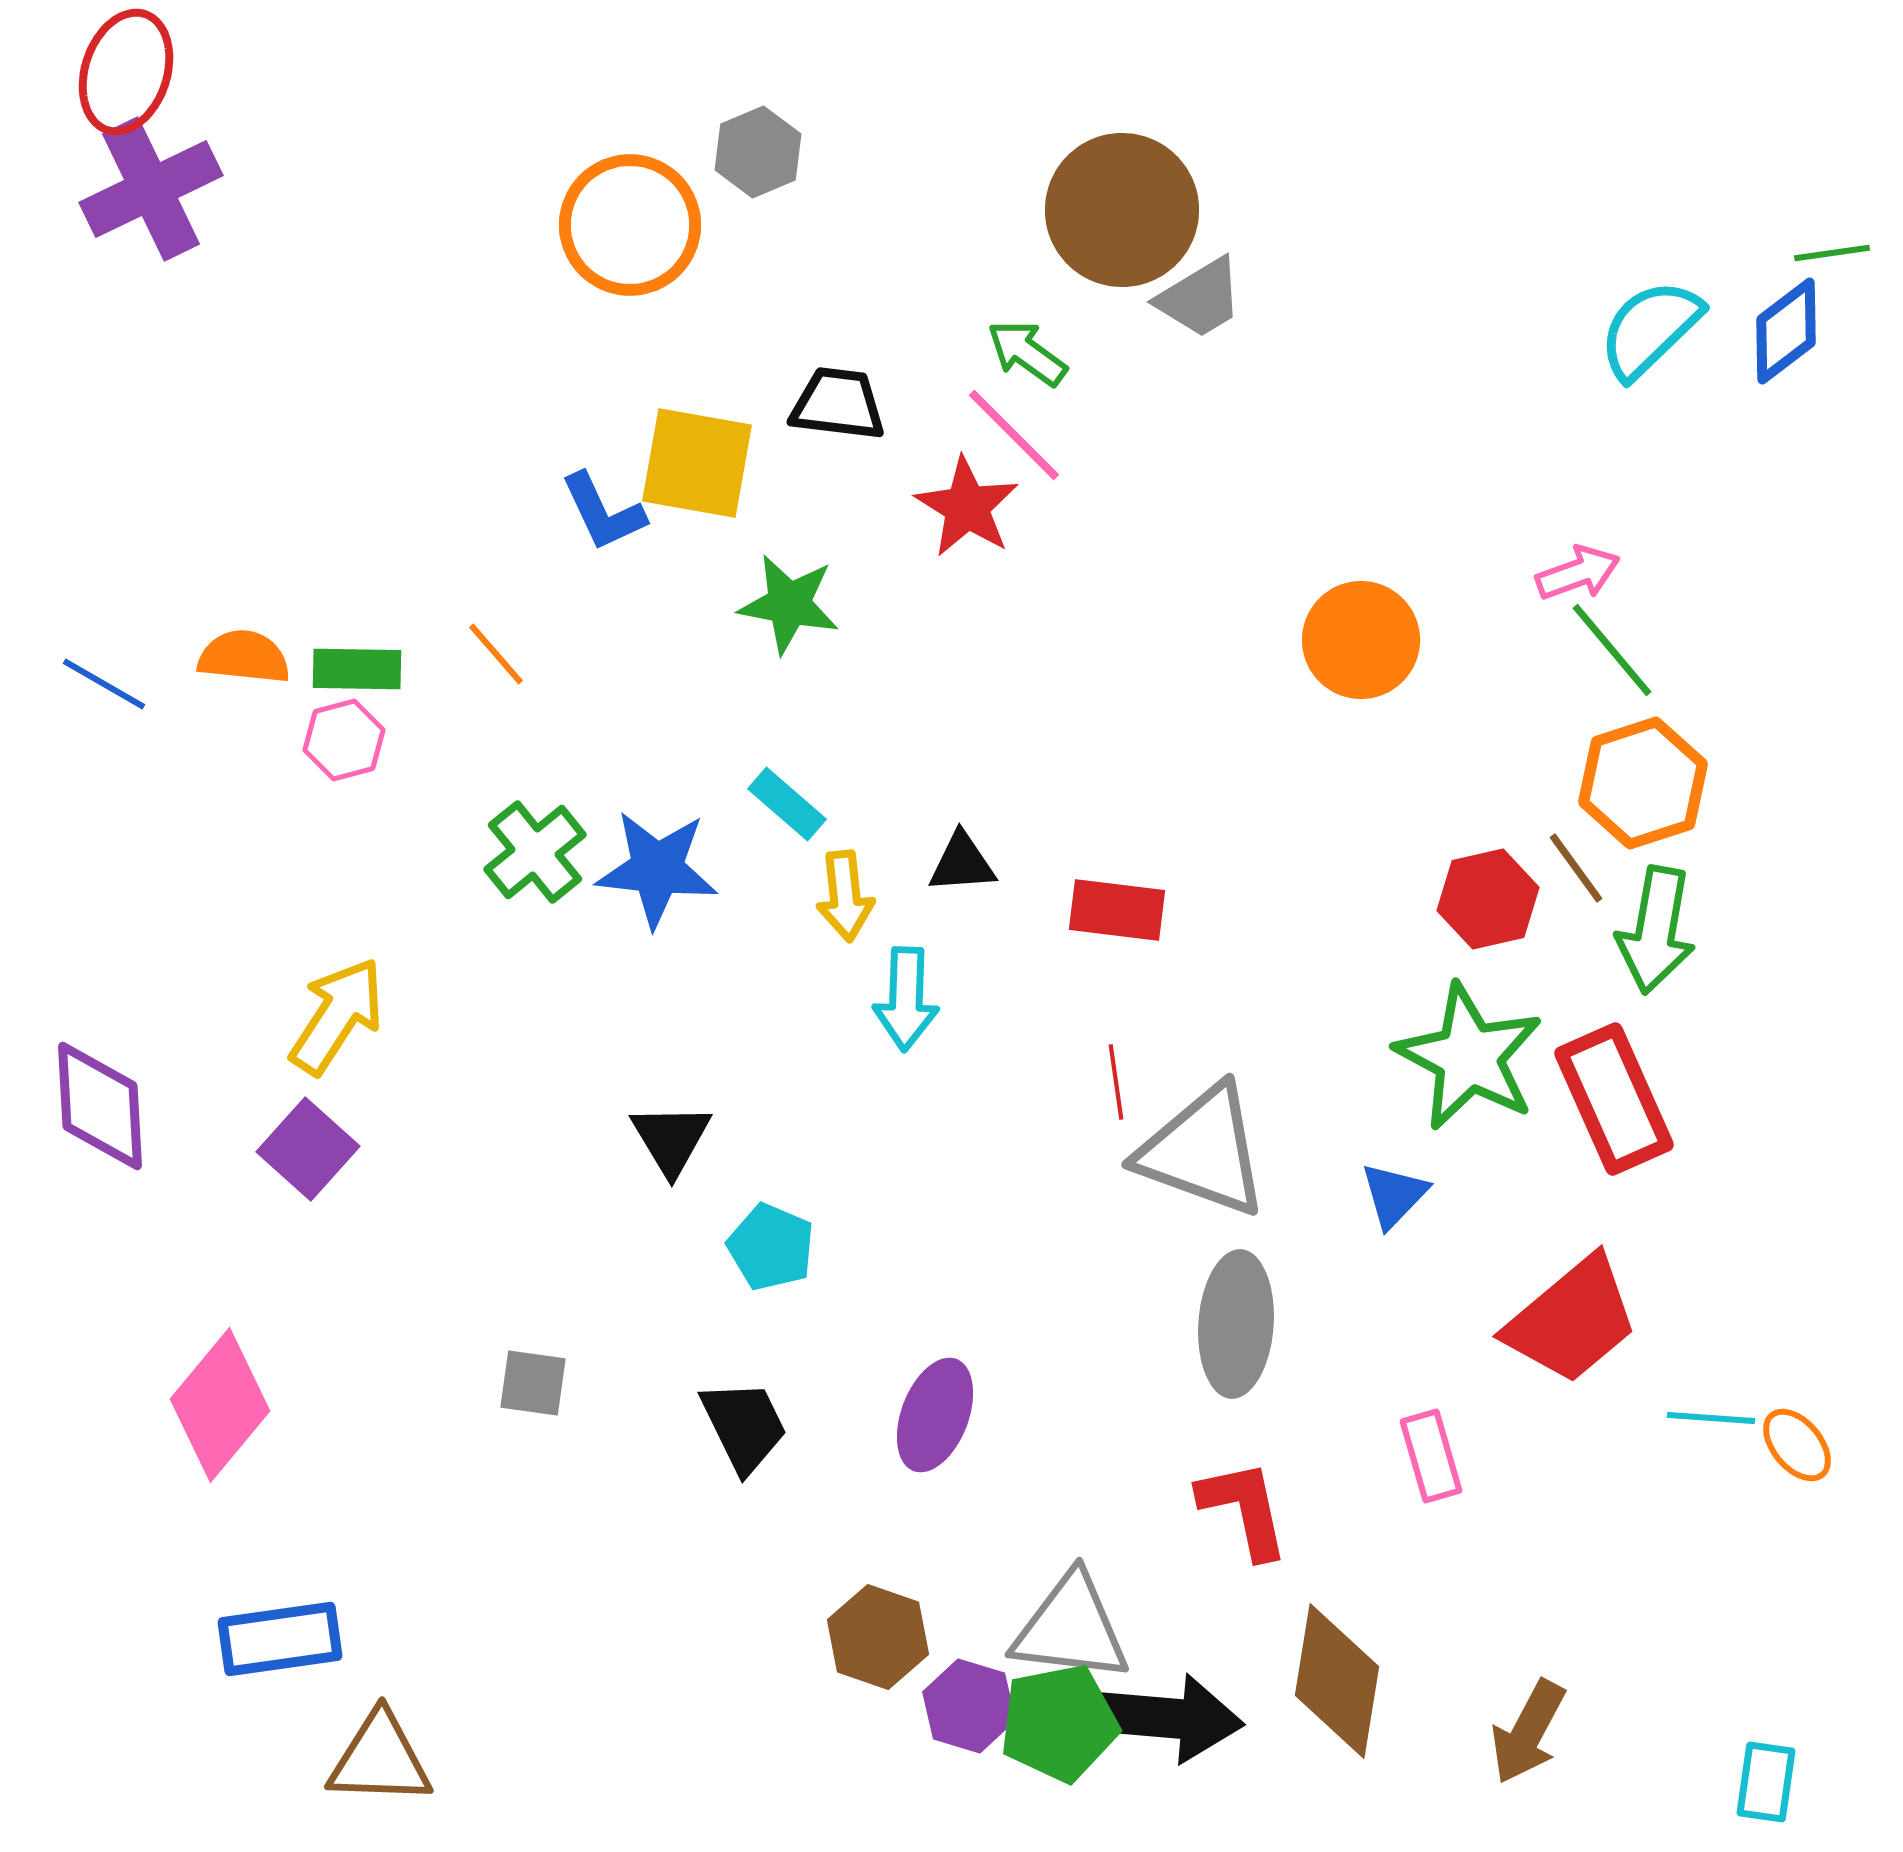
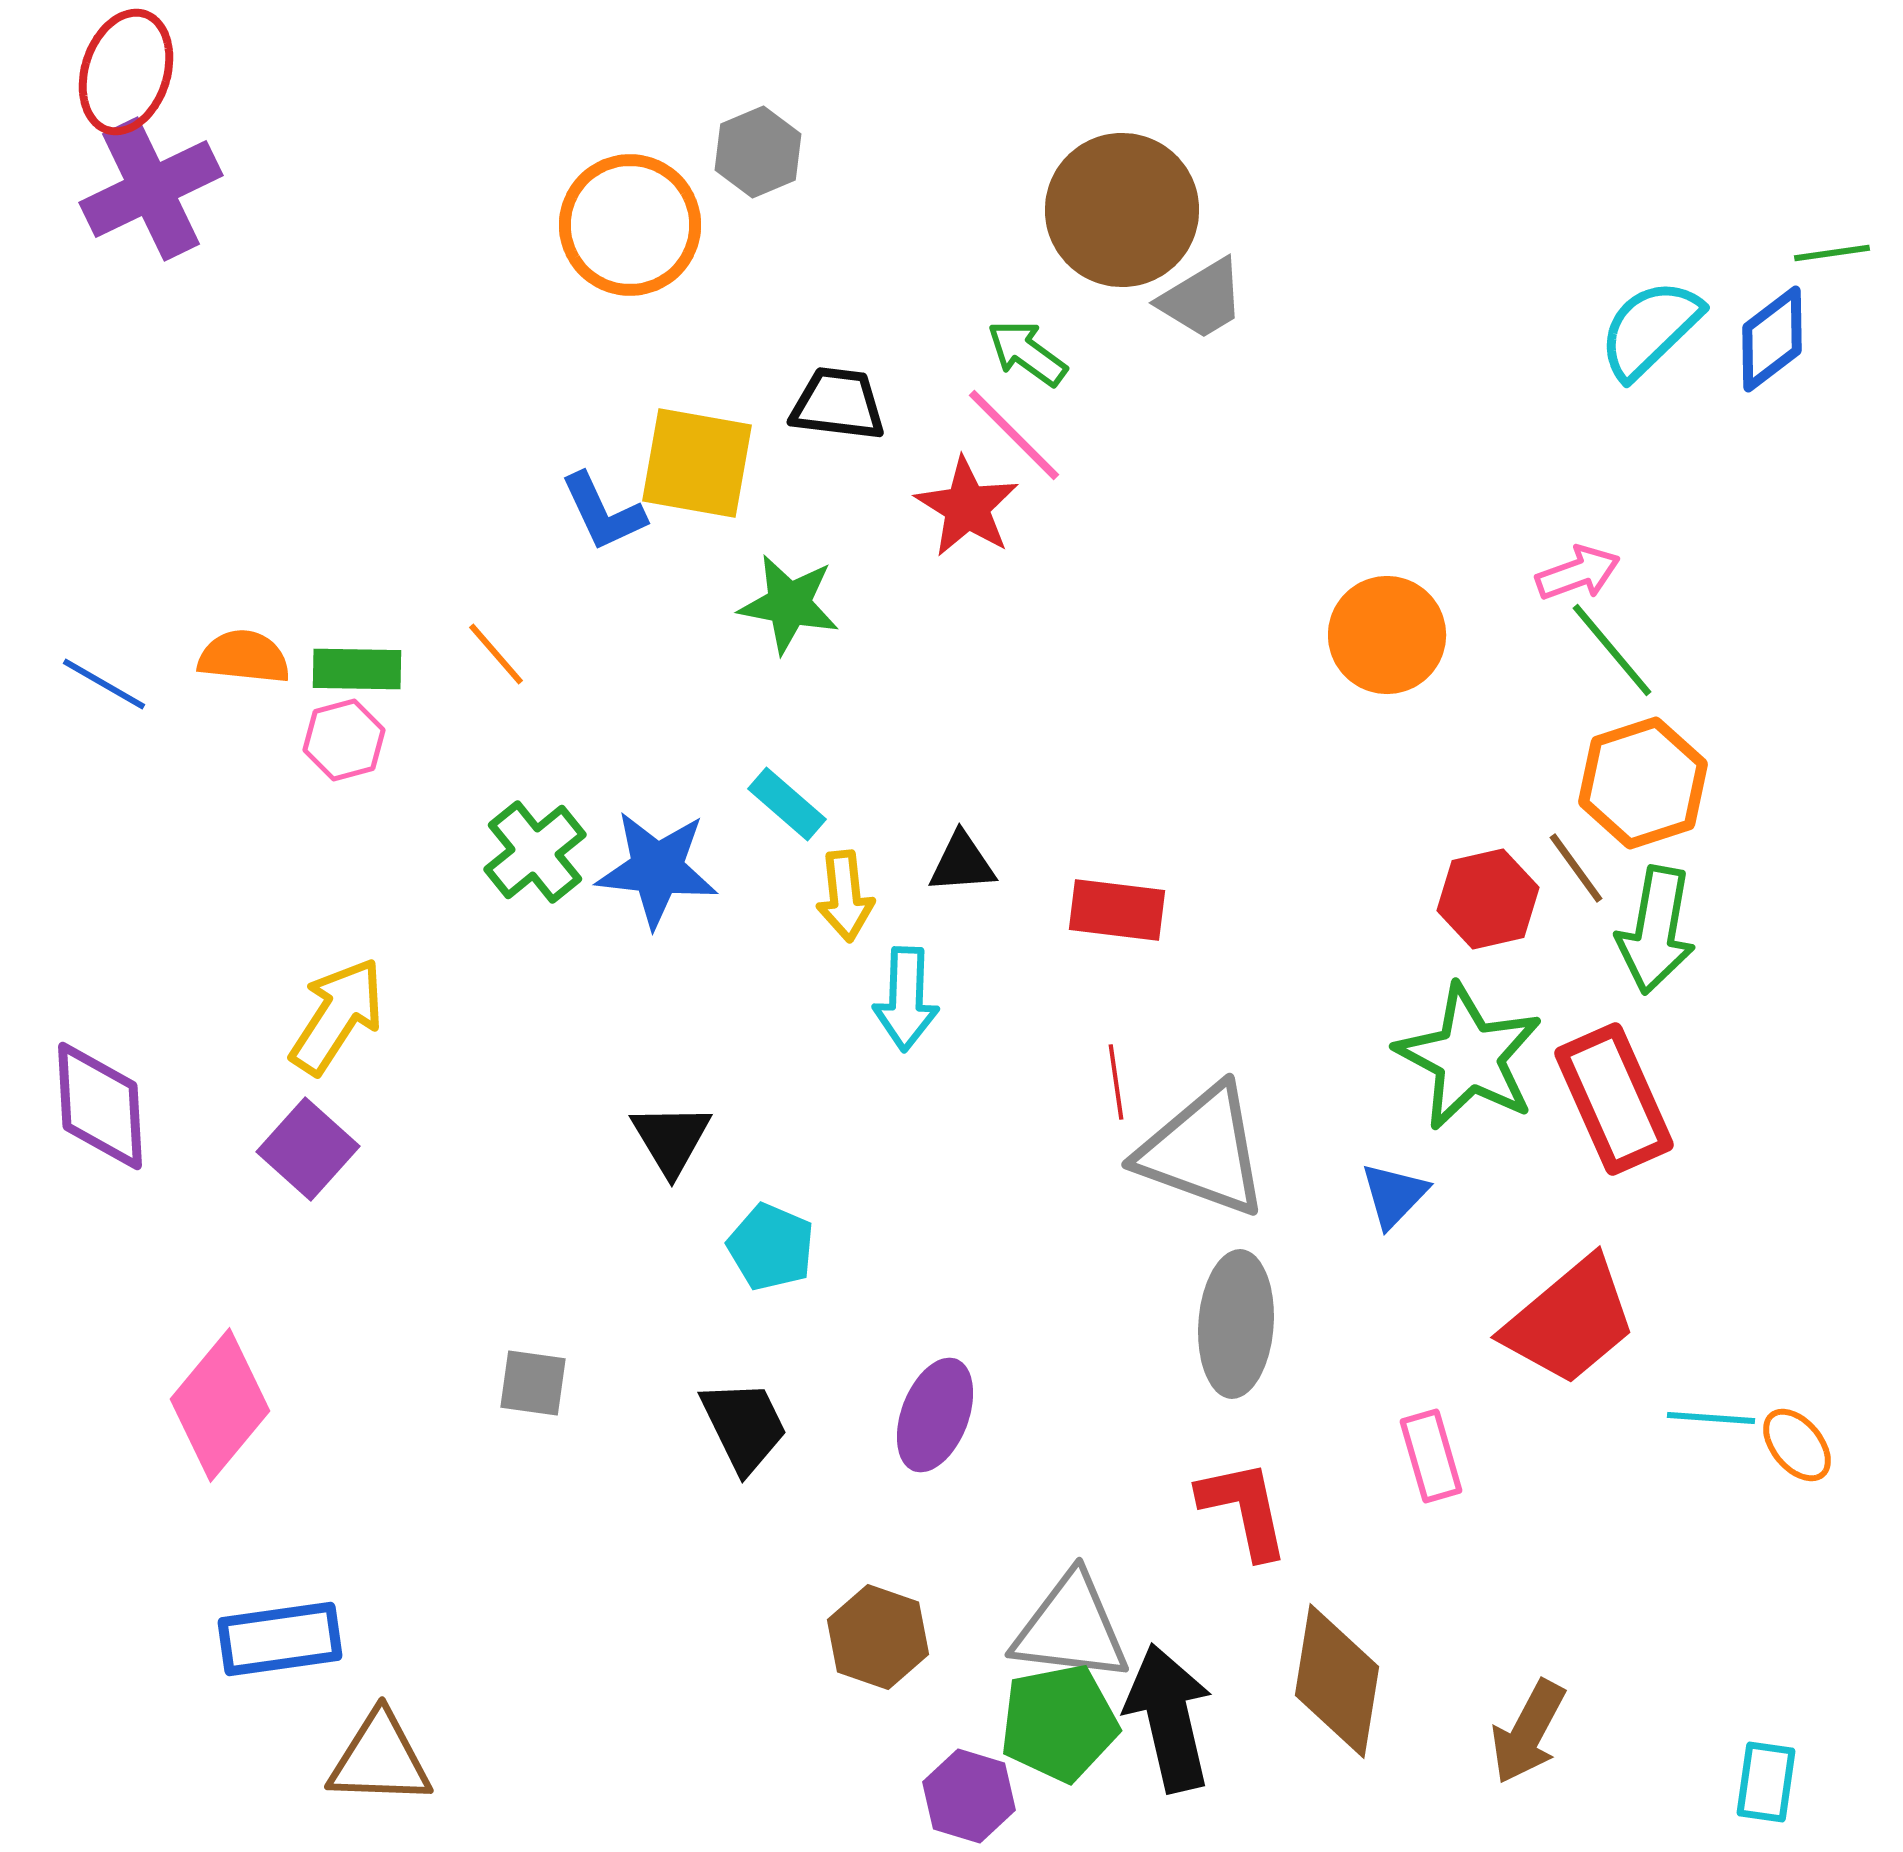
gray trapezoid at (1200, 298): moved 2 px right, 1 px down
blue diamond at (1786, 331): moved 14 px left, 8 px down
orange circle at (1361, 640): moved 26 px right, 5 px up
red trapezoid at (1572, 1320): moved 2 px left, 1 px down
purple hexagon at (969, 1706): moved 90 px down
black arrow at (1169, 1718): rotated 108 degrees counterclockwise
